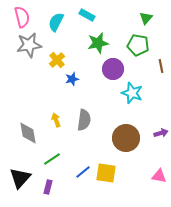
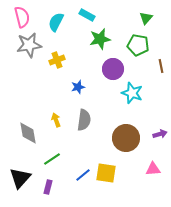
green star: moved 2 px right, 4 px up
yellow cross: rotated 21 degrees clockwise
blue star: moved 6 px right, 8 px down
purple arrow: moved 1 px left, 1 px down
blue line: moved 3 px down
pink triangle: moved 6 px left, 7 px up; rotated 14 degrees counterclockwise
